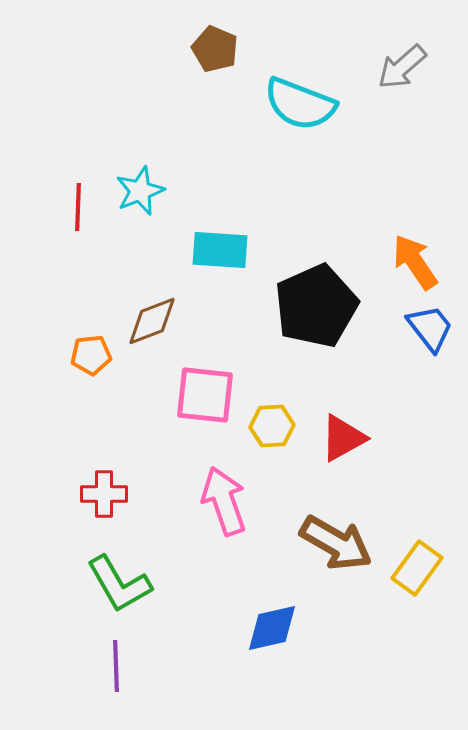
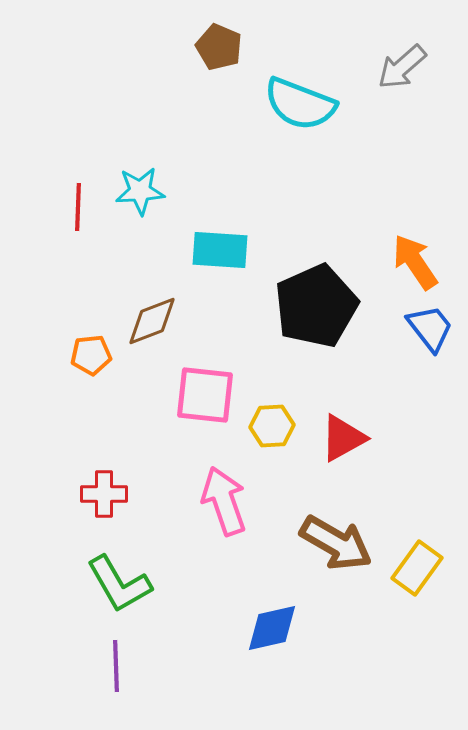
brown pentagon: moved 4 px right, 2 px up
cyan star: rotated 18 degrees clockwise
